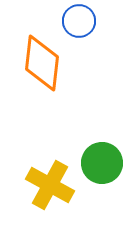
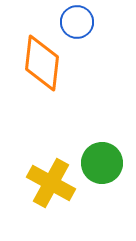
blue circle: moved 2 px left, 1 px down
yellow cross: moved 1 px right, 2 px up
